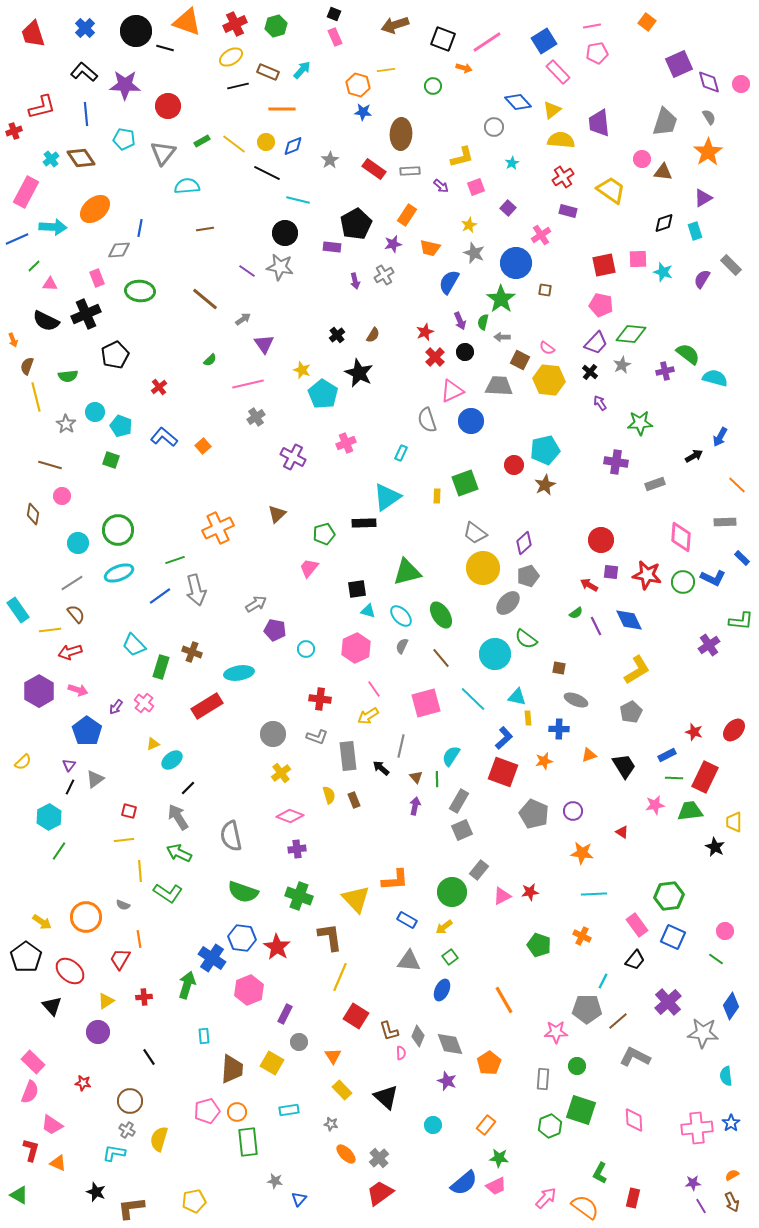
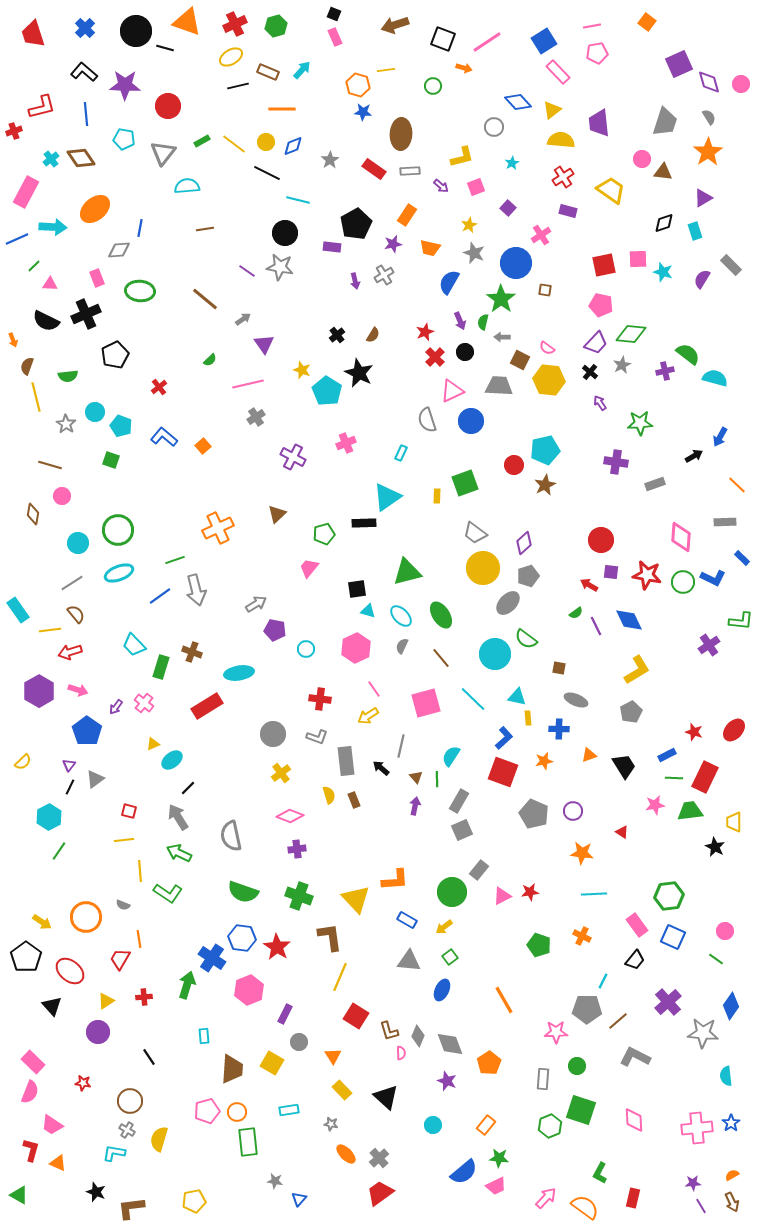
cyan pentagon at (323, 394): moved 4 px right, 3 px up
gray rectangle at (348, 756): moved 2 px left, 5 px down
blue semicircle at (464, 1183): moved 11 px up
